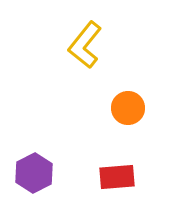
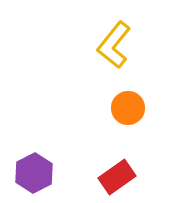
yellow L-shape: moved 29 px right
red rectangle: rotated 30 degrees counterclockwise
